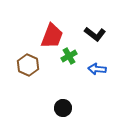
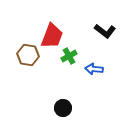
black L-shape: moved 10 px right, 3 px up
brown hexagon: moved 10 px up; rotated 15 degrees counterclockwise
blue arrow: moved 3 px left
